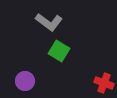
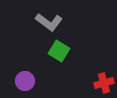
red cross: rotated 36 degrees counterclockwise
